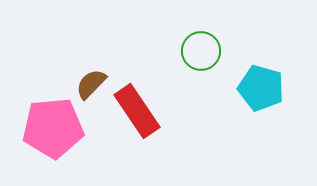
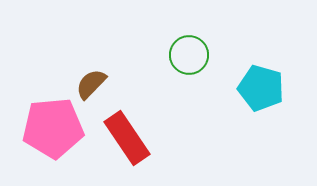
green circle: moved 12 px left, 4 px down
red rectangle: moved 10 px left, 27 px down
